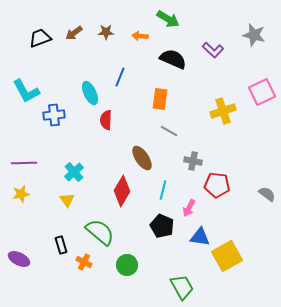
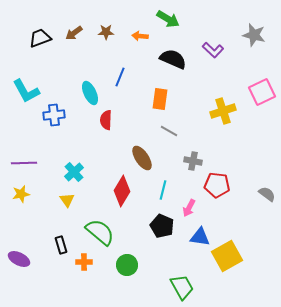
orange cross: rotated 28 degrees counterclockwise
